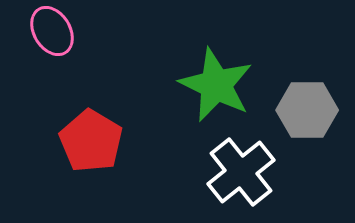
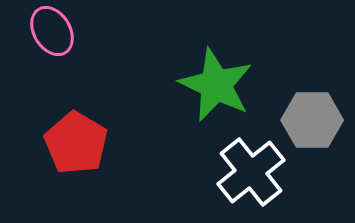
gray hexagon: moved 5 px right, 10 px down
red pentagon: moved 15 px left, 2 px down
white cross: moved 10 px right
